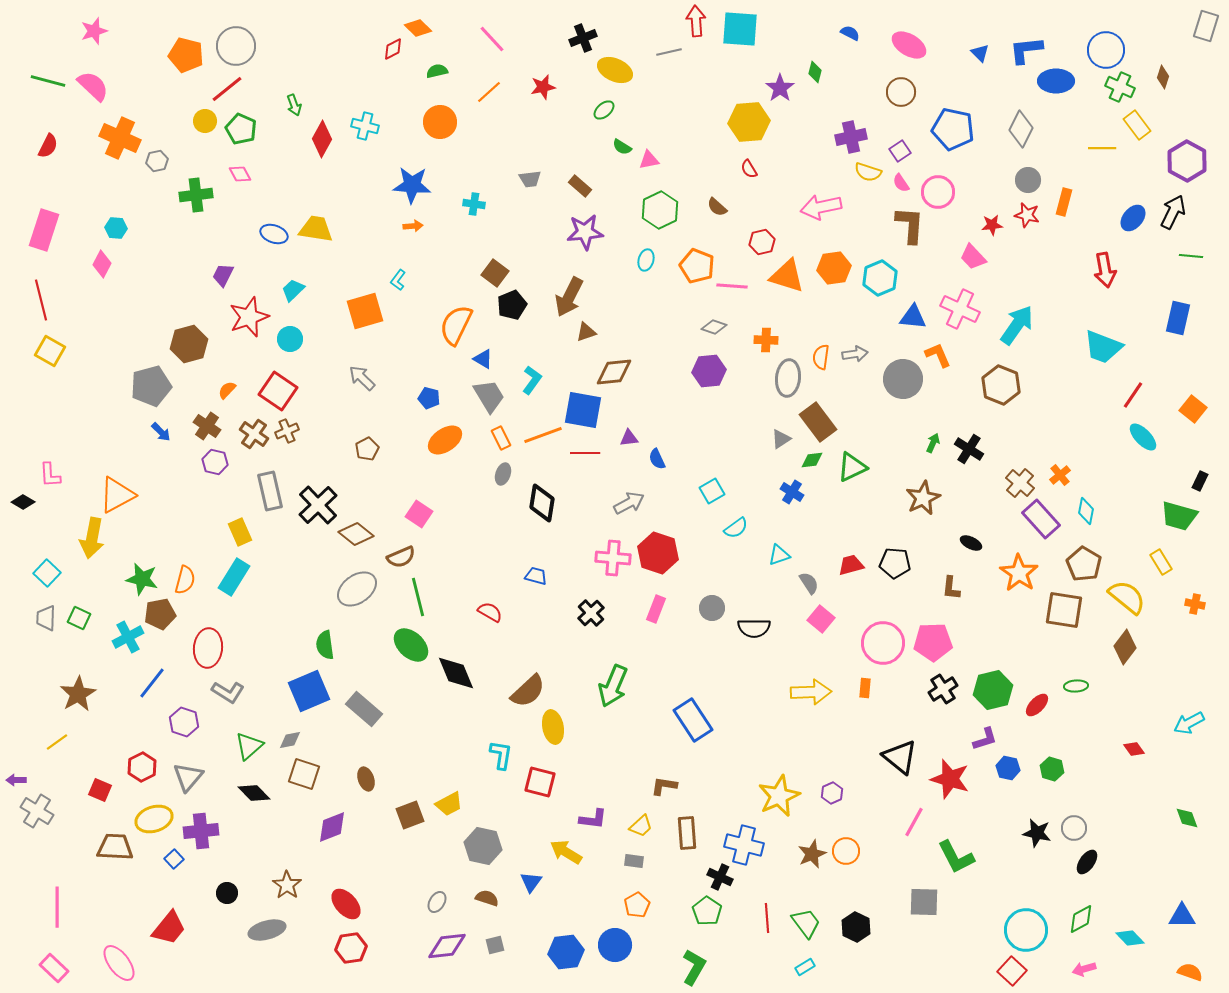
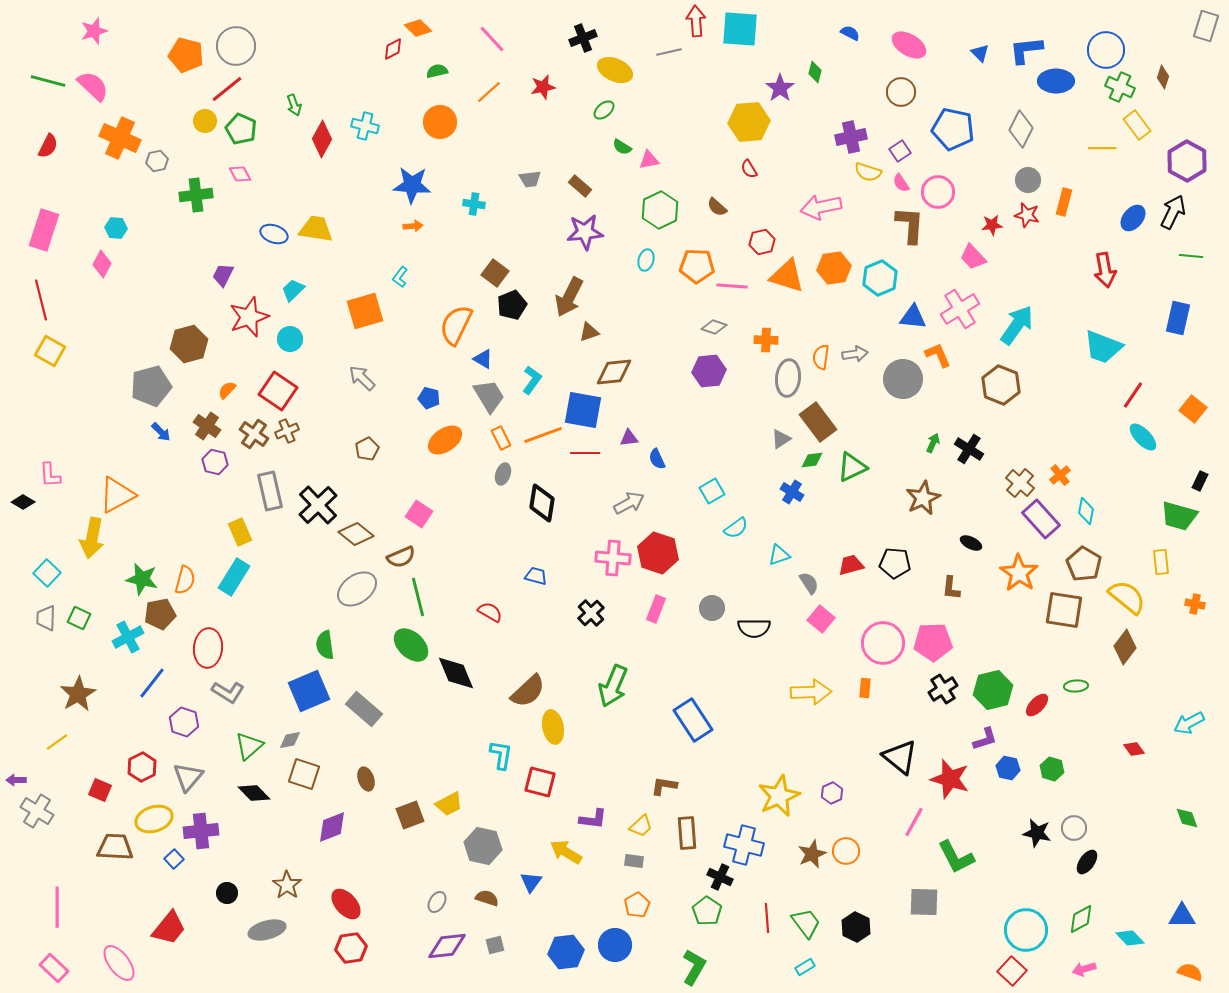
orange pentagon at (697, 266): rotated 20 degrees counterclockwise
cyan L-shape at (398, 280): moved 2 px right, 3 px up
pink cross at (960, 309): rotated 33 degrees clockwise
brown triangle at (586, 332): moved 3 px right
yellow rectangle at (1161, 562): rotated 25 degrees clockwise
